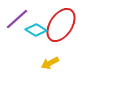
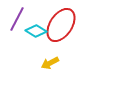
purple line: rotated 20 degrees counterclockwise
cyan diamond: moved 1 px down
